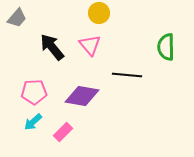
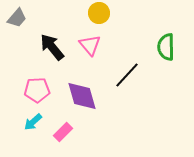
black line: rotated 52 degrees counterclockwise
pink pentagon: moved 3 px right, 2 px up
purple diamond: rotated 64 degrees clockwise
